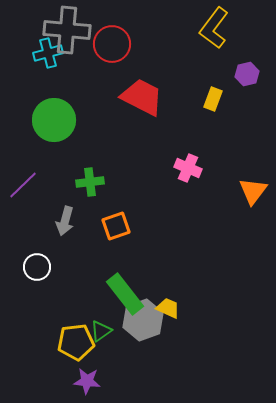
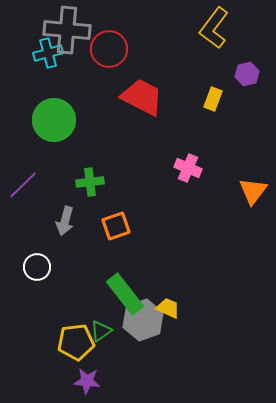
red circle: moved 3 px left, 5 px down
